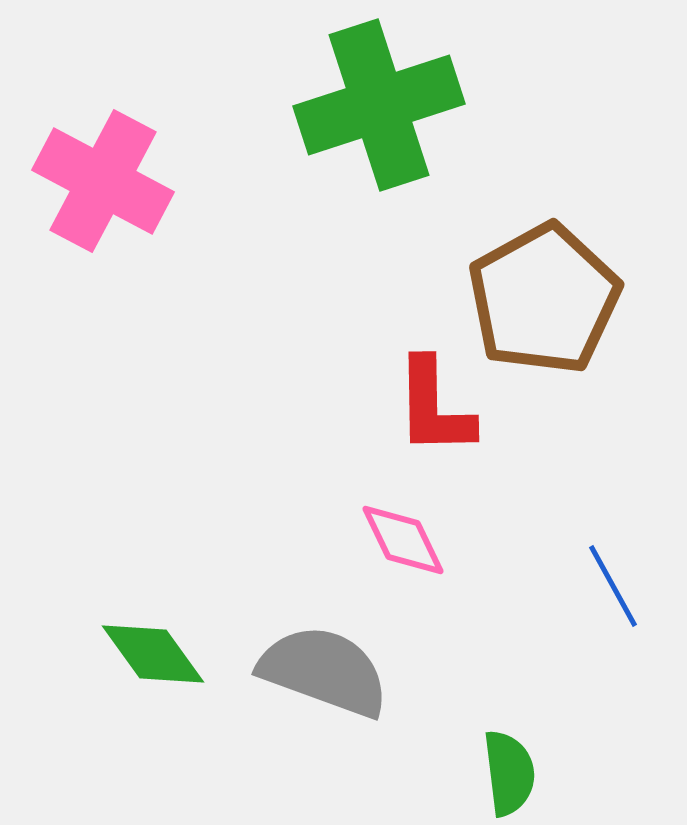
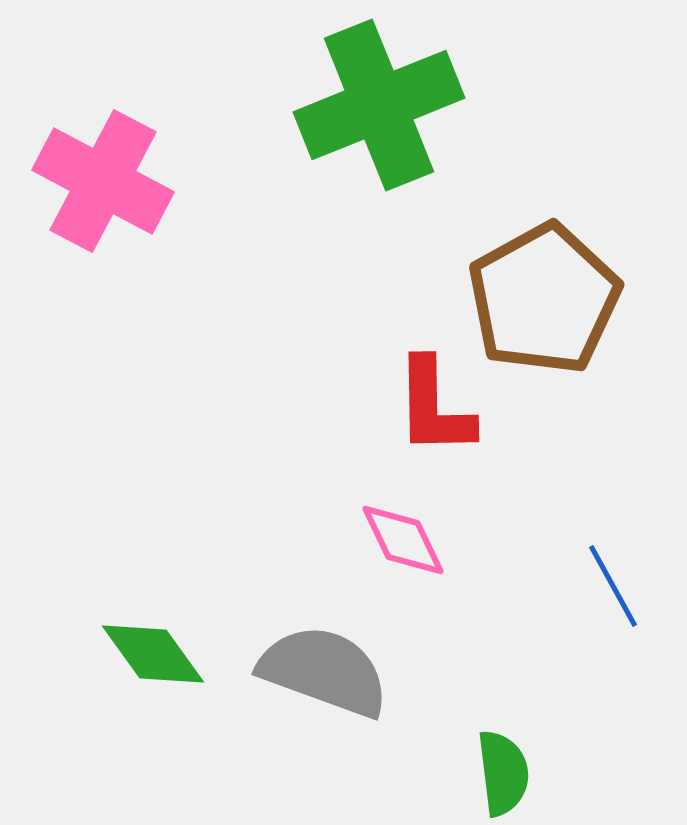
green cross: rotated 4 degrees counterclockwise
green semicircle: moved 6 px left
